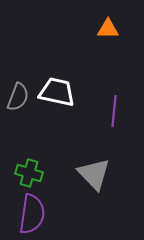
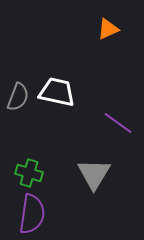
orange triangle: rotated 25 degrees counterclockwise
purple line: moved 4 px right, 12 px down; rotated 60 degrees counterclockwise
gray triangle: rotated 15 degrees clockwise
